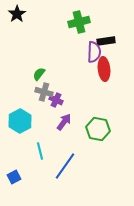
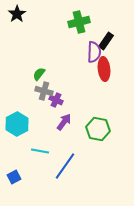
black rectangle: rotated 48 degrees counterclockwise
gray cross: moved 1 px up
cyan hexagon: moved 3 px left, 3 px down
cyan line: rotated 66 degrees counterclockwise
